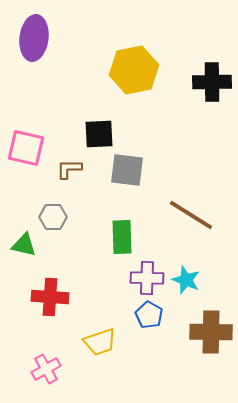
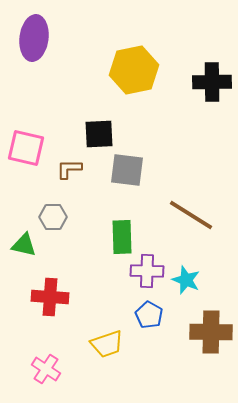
purple cross: moved 7 px up
yellow trapezoid: moved 7 px right, 2 px down
pink cross: rotated 28 degrees counterclockwise
